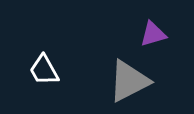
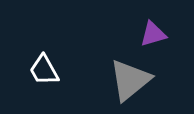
gray triangle: moved 1 px right, 1 px up; rotated 12 degrees counterclockwise
